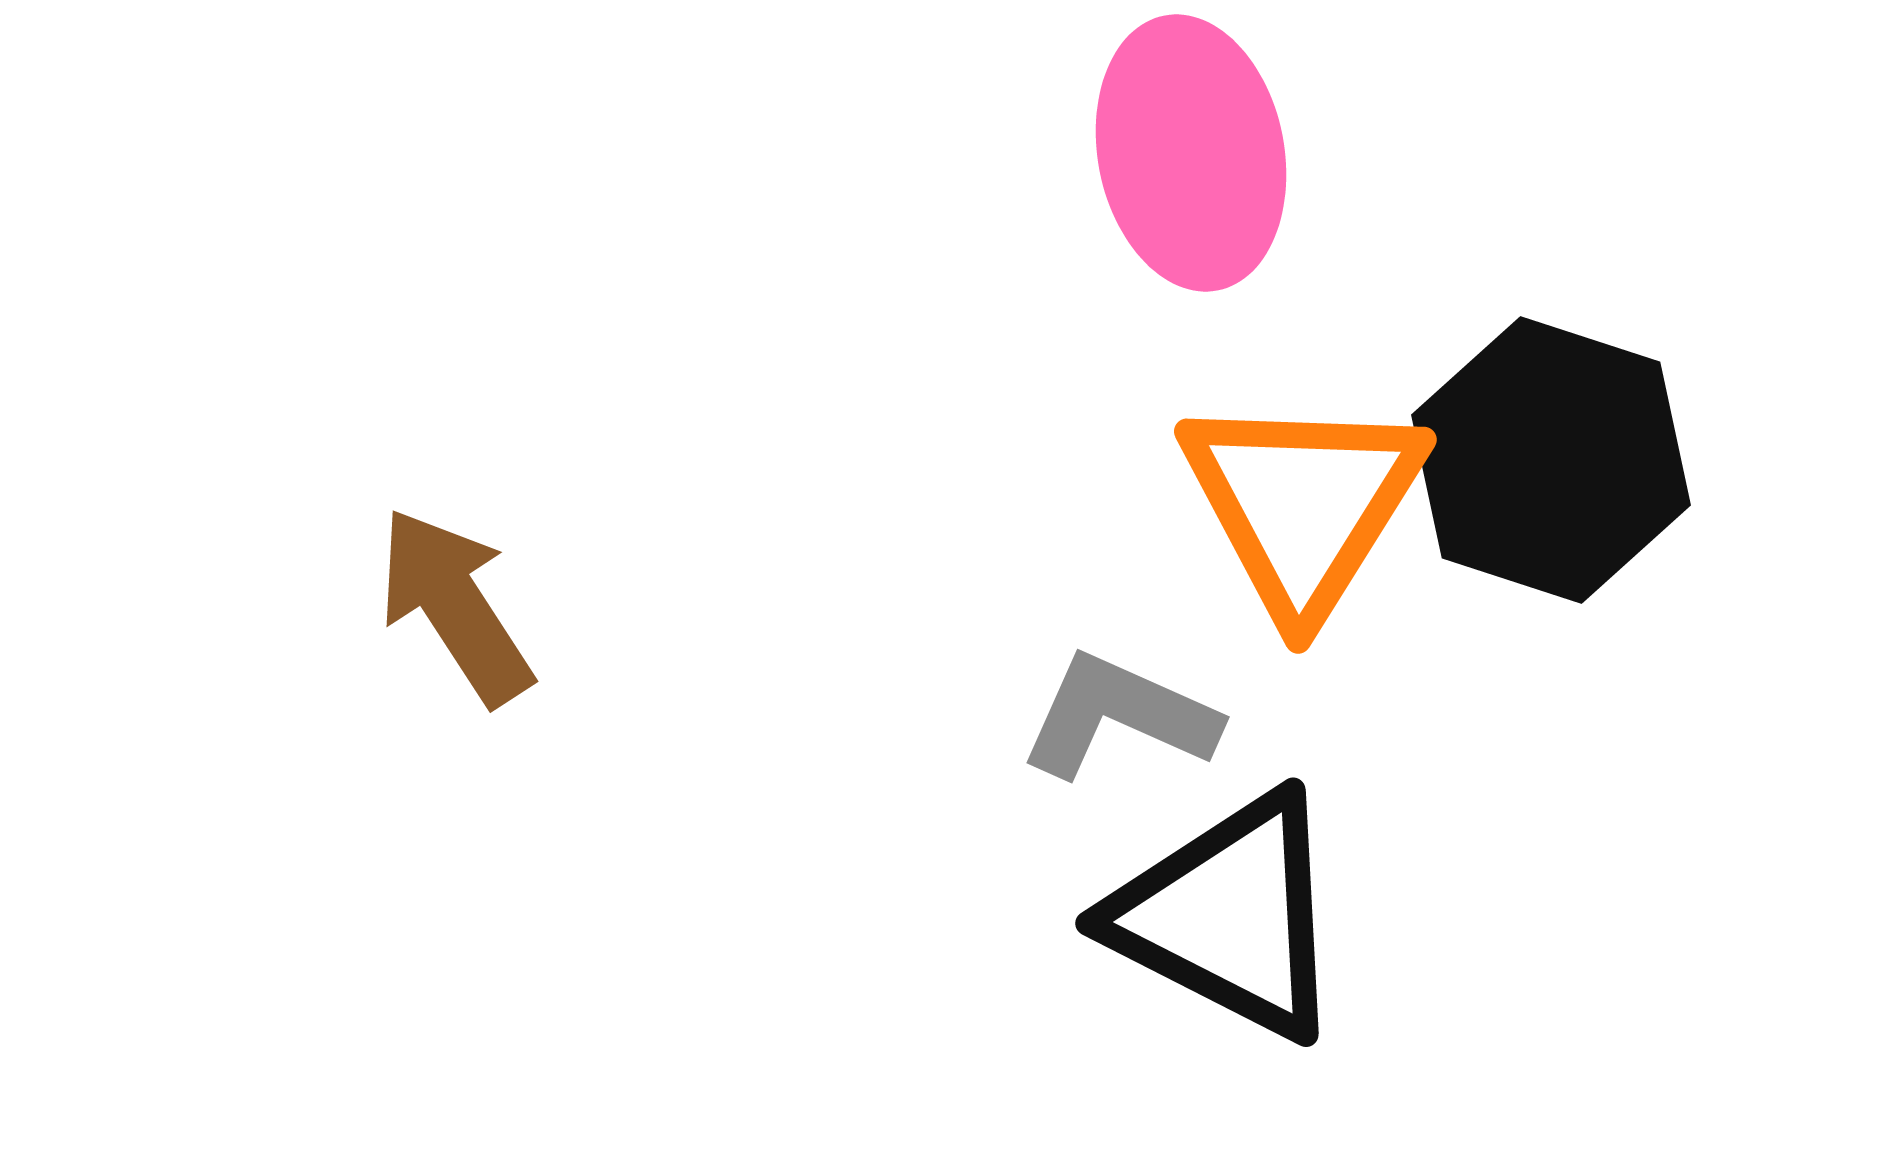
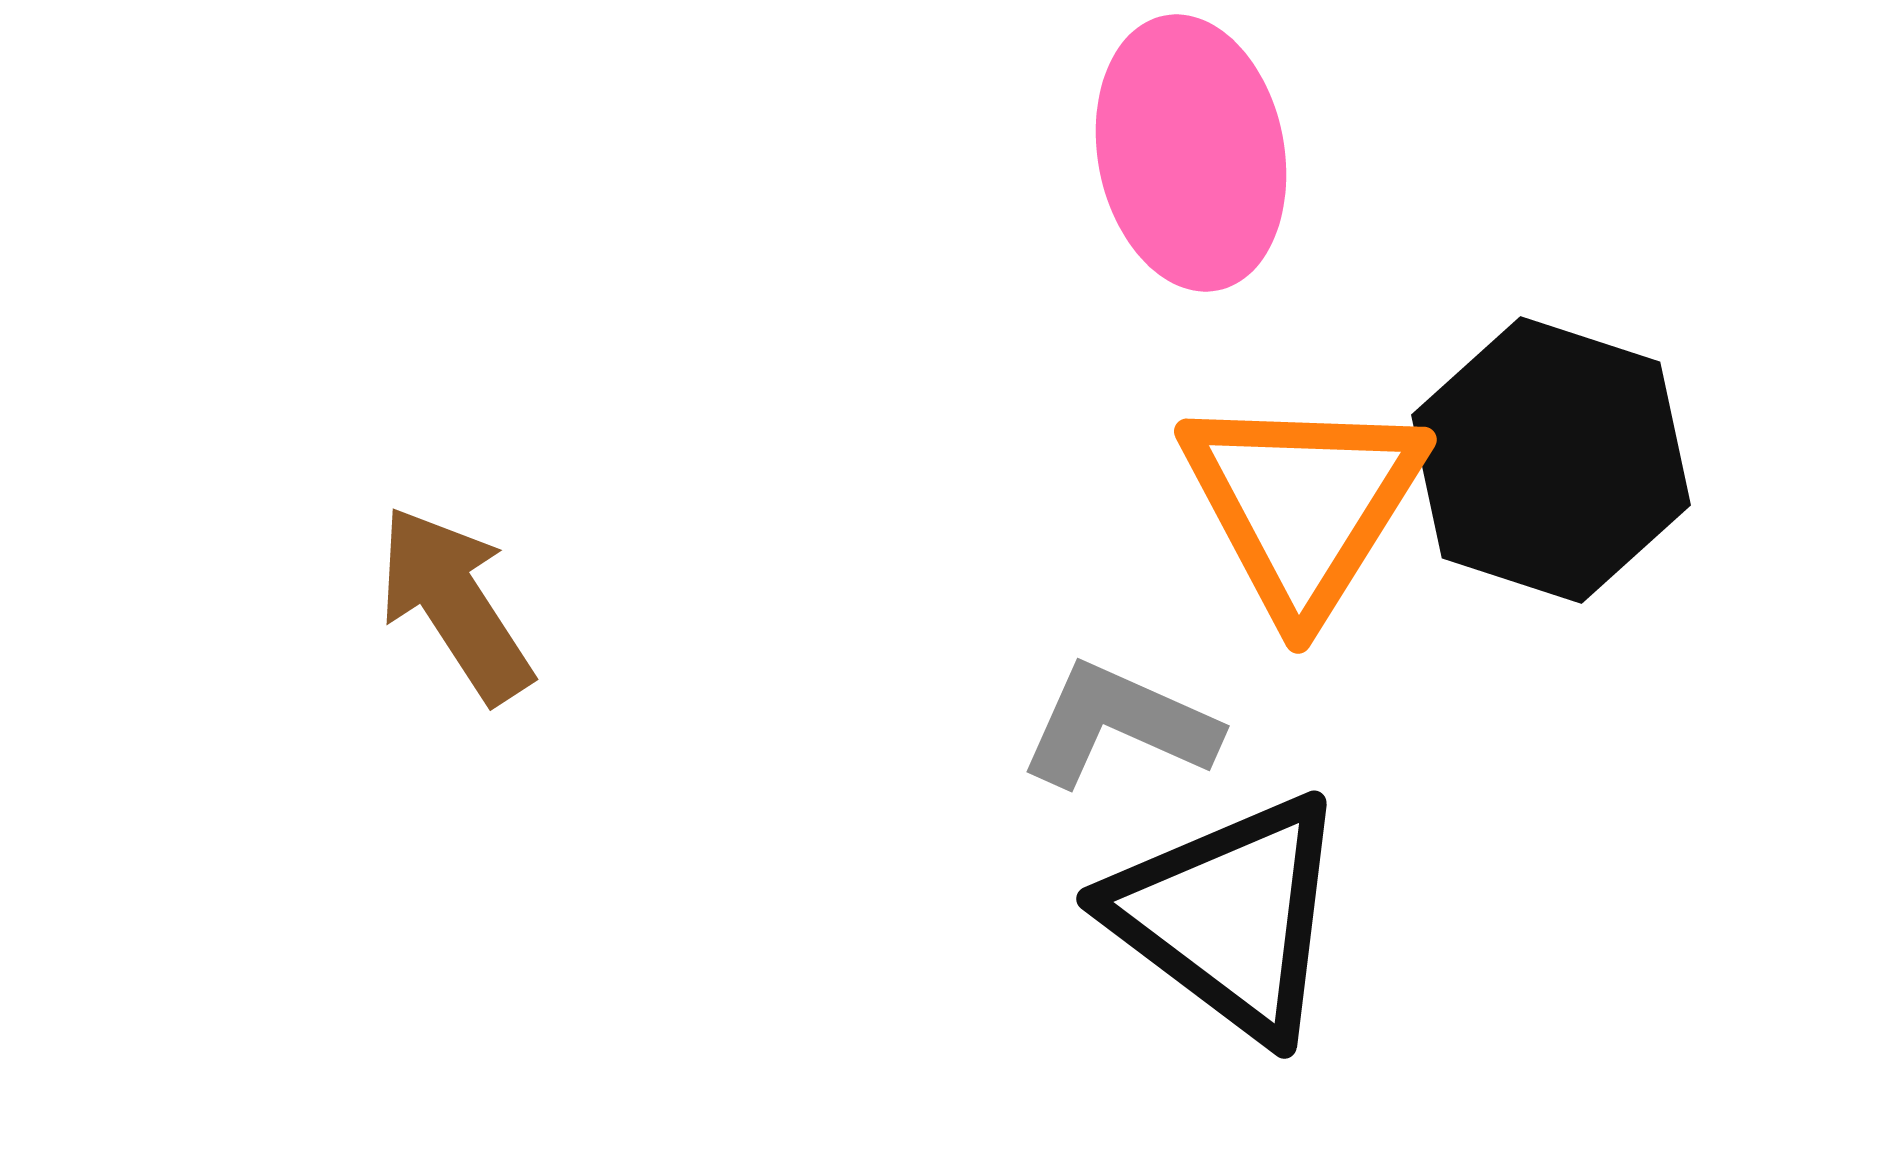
brown arrow: moved 2 px up
gray L-shape: moved 9 px down
black triangle: rotated 10 degrees clockwise
